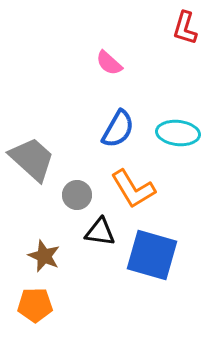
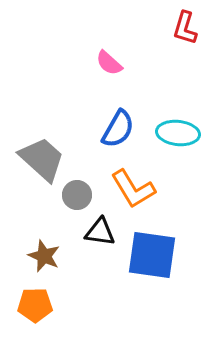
gray trapezoid: moved 10 px right
blue square: rotated 8 degrees counterclockwise
